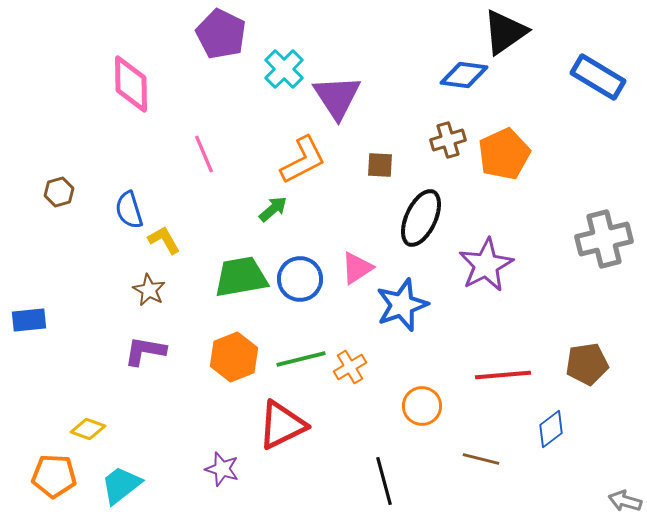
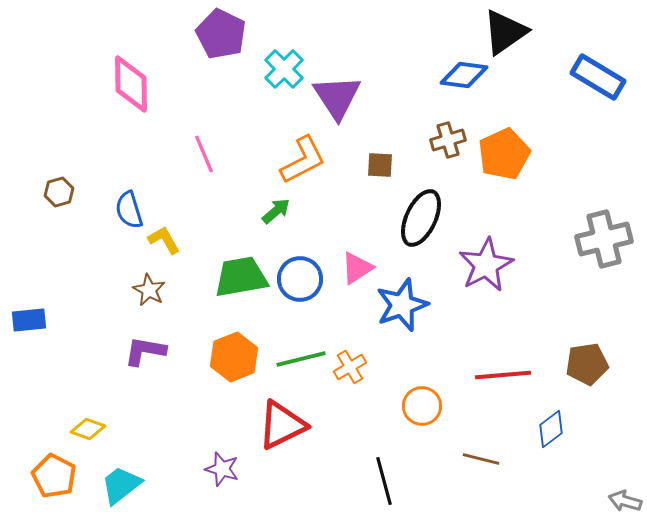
green arrow at (273, 209): moved 3 px right, 2 px down
orange pentagon at (54, 476): rotated 24 degrees clockwise
